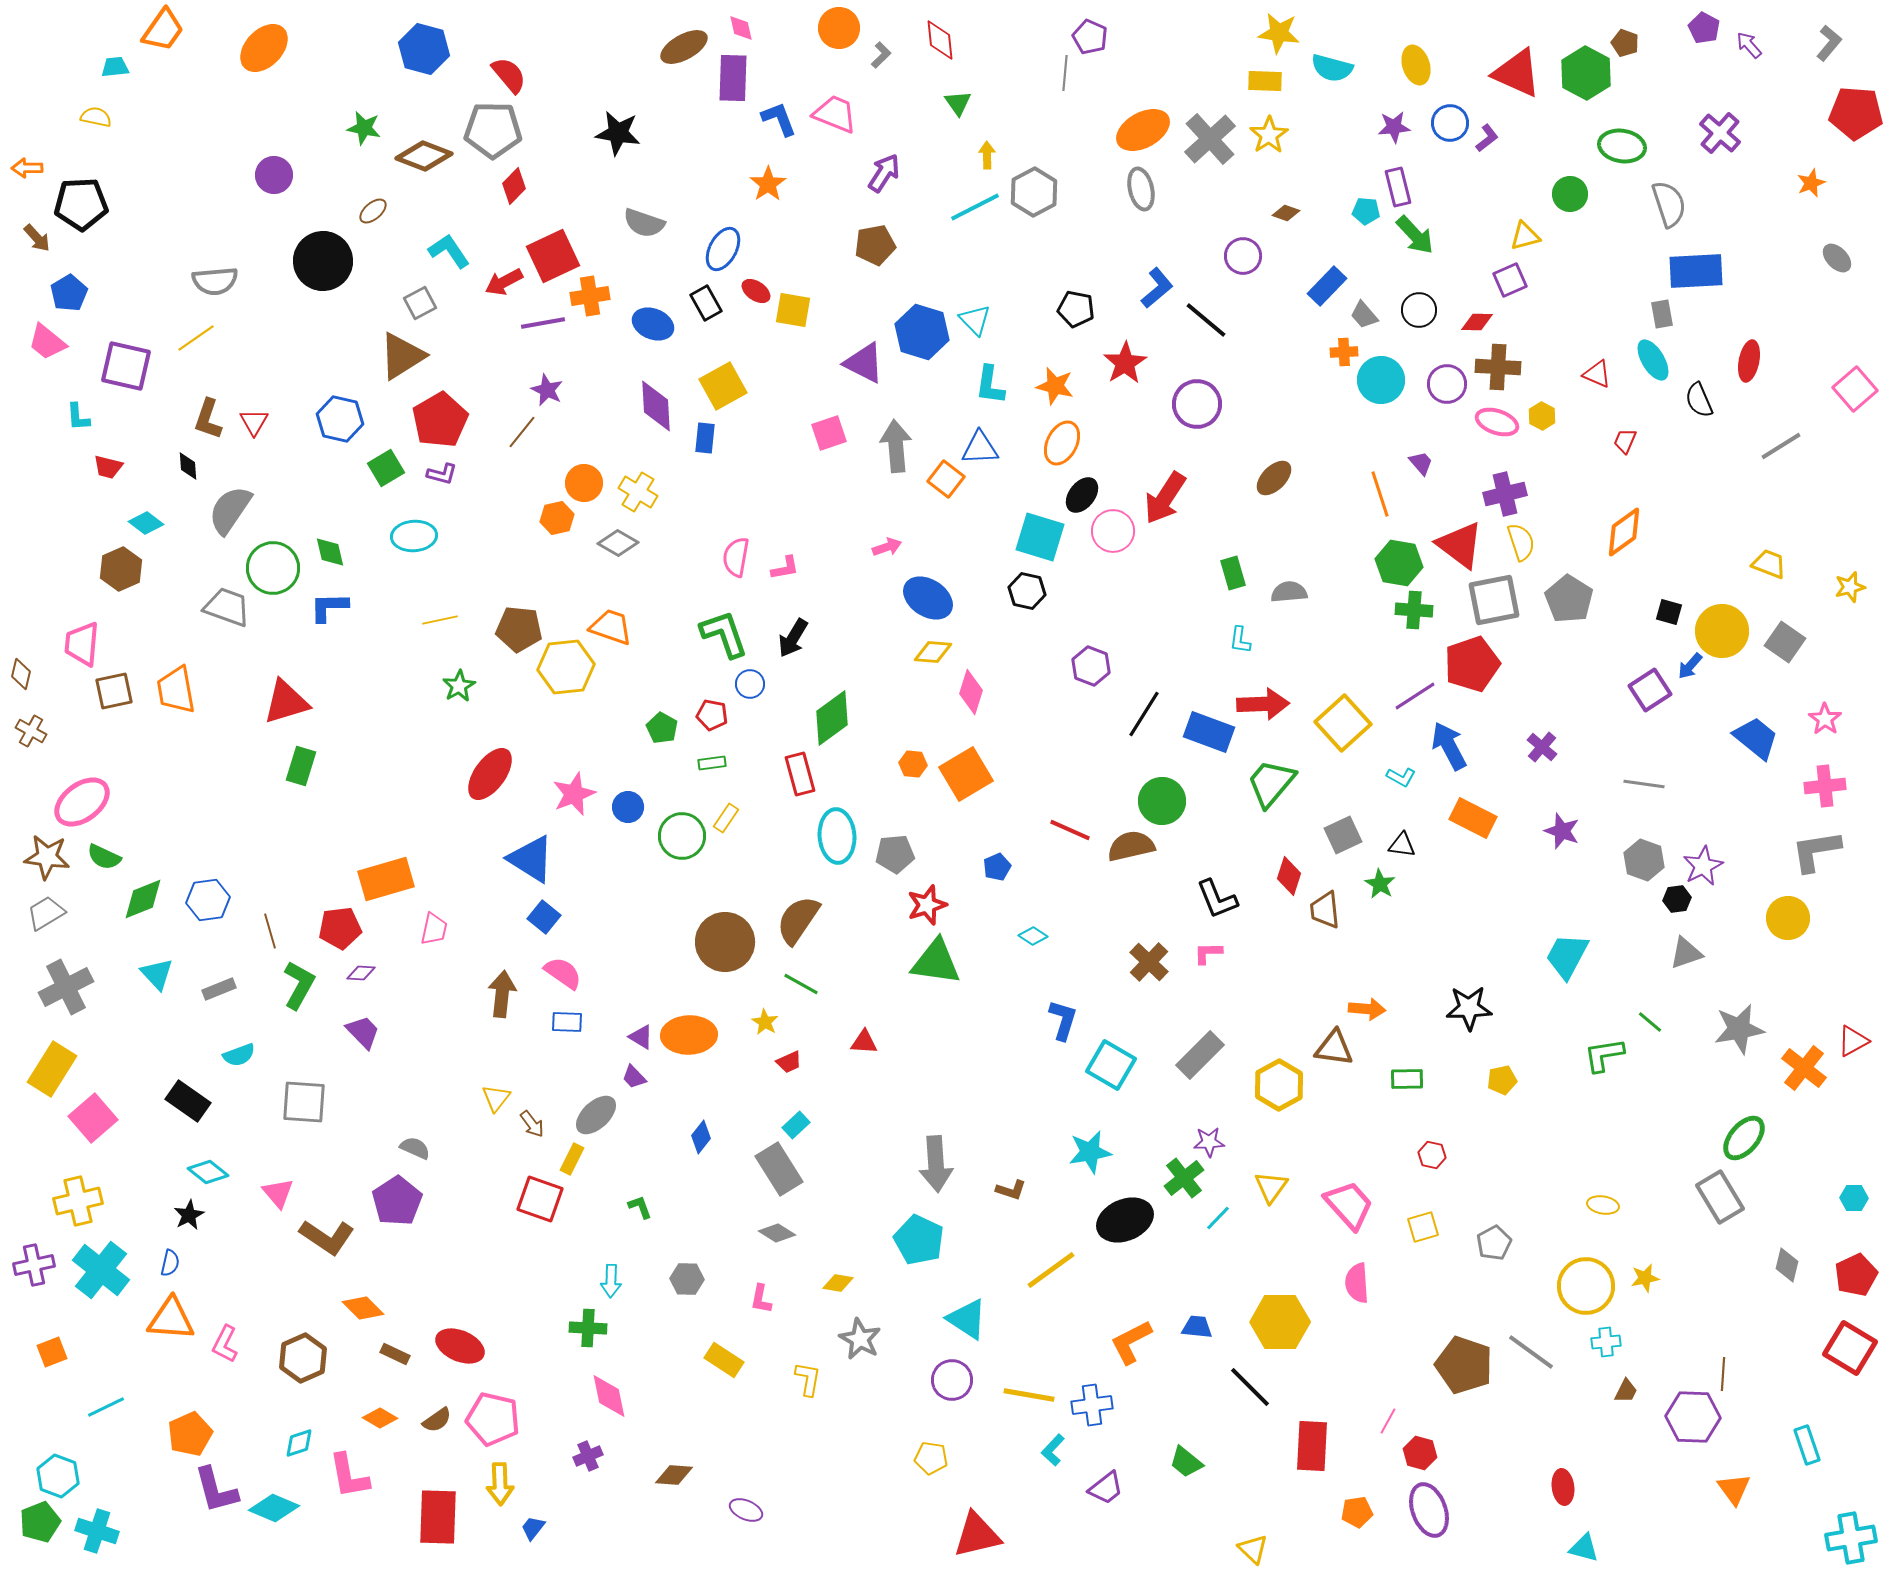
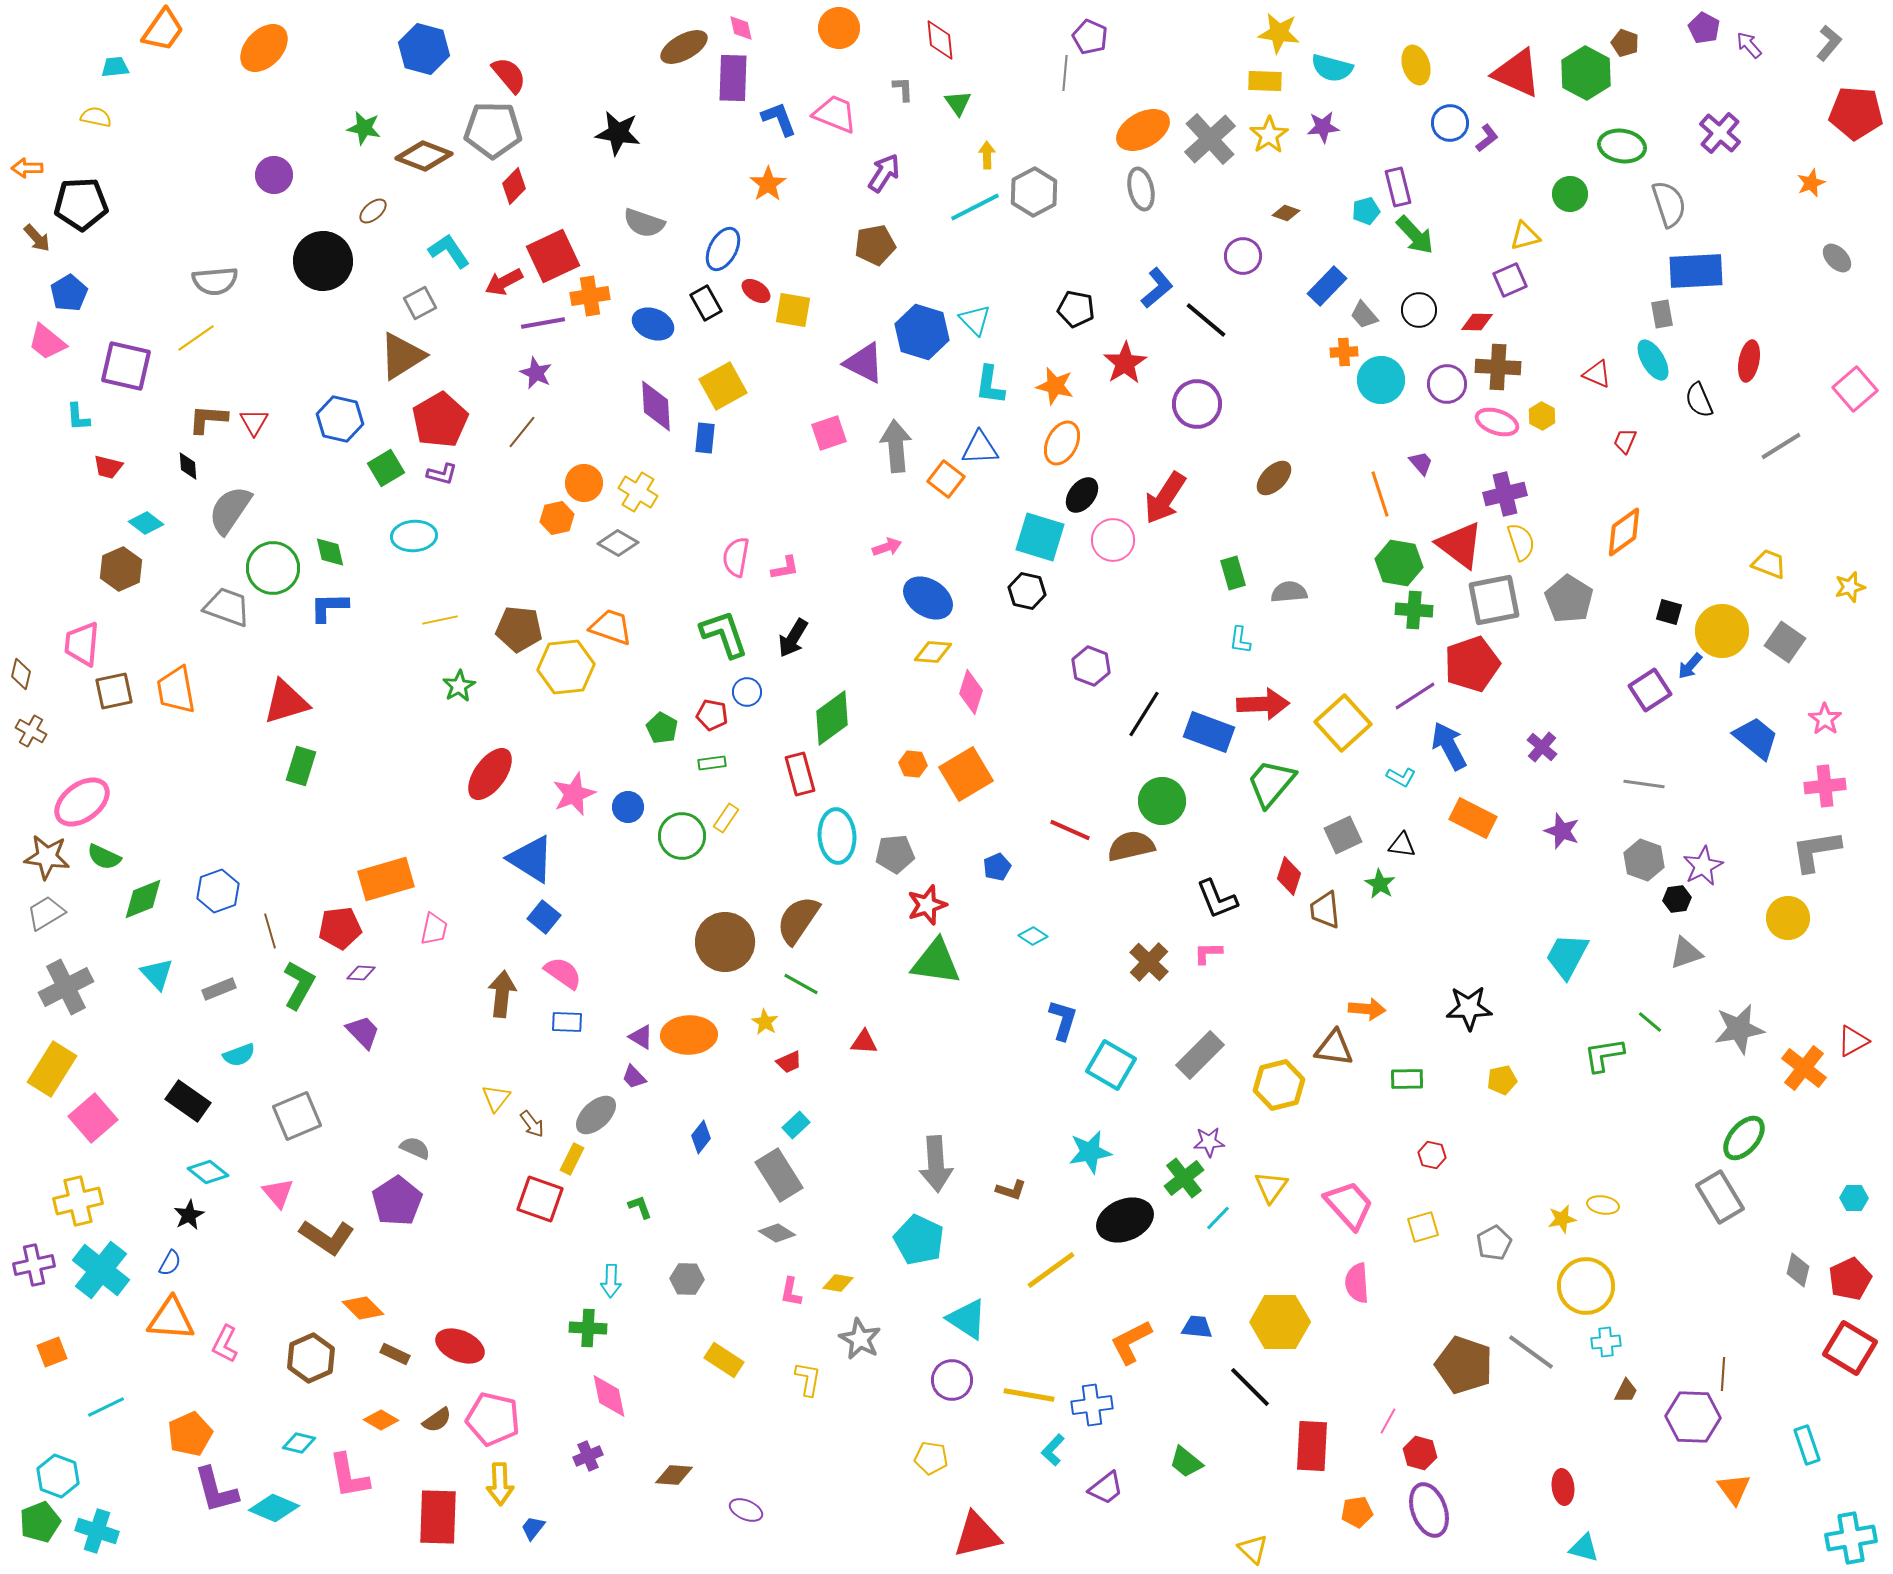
gray L-shape at (881, 55): moved 22 px right, 34 px down; rotated 48 degrees counterclockwise
purple star at (1394, 127): moved 71 px left
cyan pentagon at (1366, 211): rotated 20 degrees counterclockwise
purple star at (547, 390): moved 11 px left, 17 px up
brown L-shape at (208, 419): rotated 75 degrees clockwise
pink circle at (1113, 531): moved 9 px down
blue circle at (750, 684): moved 3 px left, 8 px down
blue hexagon at (208, 900): moved 10 px right, 9 px up; rotated 12 degrees counterclockwise
yellow hexagon at (1279, 1085): rotated 15 degrees clockwise
gray square at (304, 1102): moved 7 px left, 14 px down; rotated 27 degrees counterclockwise
gray rectangle at (779, 1169): moved 6 px down
blue semicircle at (170, 1263): rotated 16 degrees clockwise
gray diamond at (1787, 1265): moved 11 px right, 5 px down
red pentagon at (1856, 1275): moved 6 px left, 4 px down
yellow star at (1645, 1278): moved 83 px left, 59 px up
pink L-shape at (761, 1299): moved 30 px right, 7 px up
brown hexagon at (303, 1358): moved 8 px right
orange diamond at (380, 1418): moved 1 px right, 2 px down
cyan diamond at (299, 1443): rotated 32 degrees clockwise
